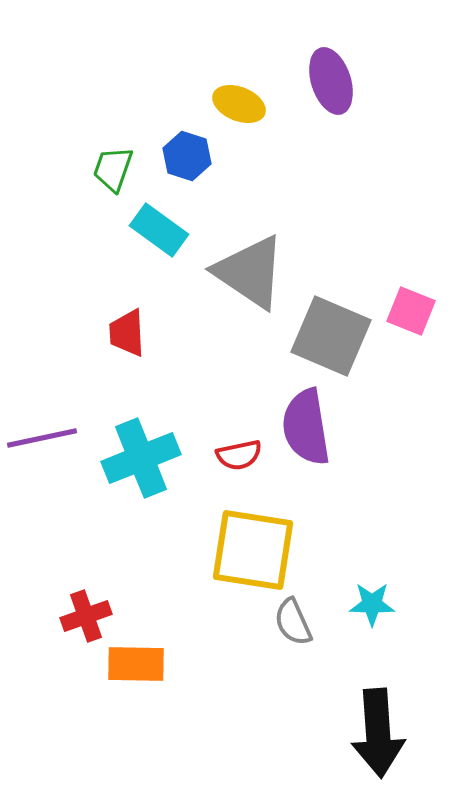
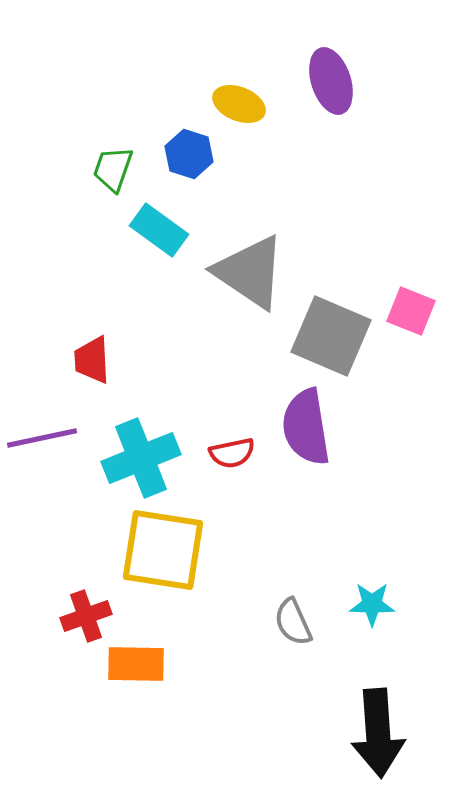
blue hexagon: moved 2 px right, 2 px up
red trapezoid: moved 35 px left, 27 px down
red semicircle: moved 7 px left, 2 px up
yellow square: moved 90 px left
